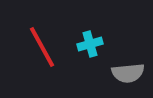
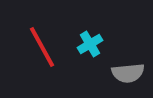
cyan cross: rotated 15 degrees counterclockwise
